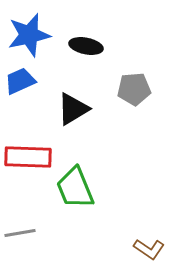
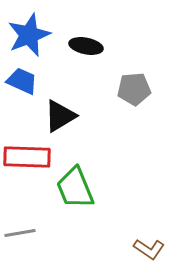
blue star: rotated 9 degrees counterclockwise
blue trapezoid: moved 2 px right; rotated 48 degrees clockwise
black triangle: moved 13 px left, 7 px down
red rectangle: moved 1 px left
